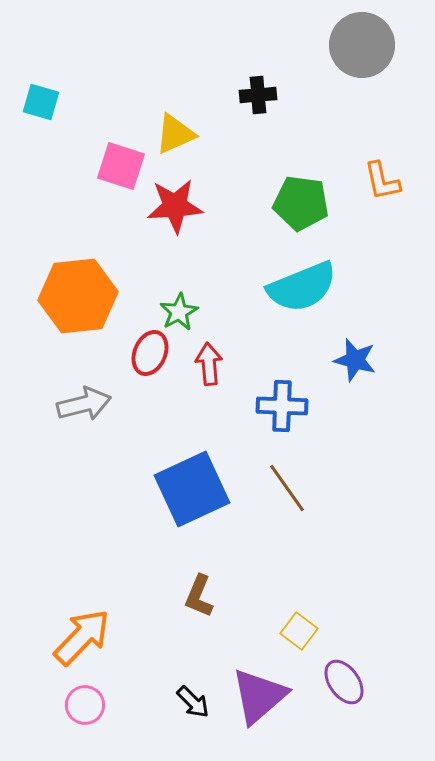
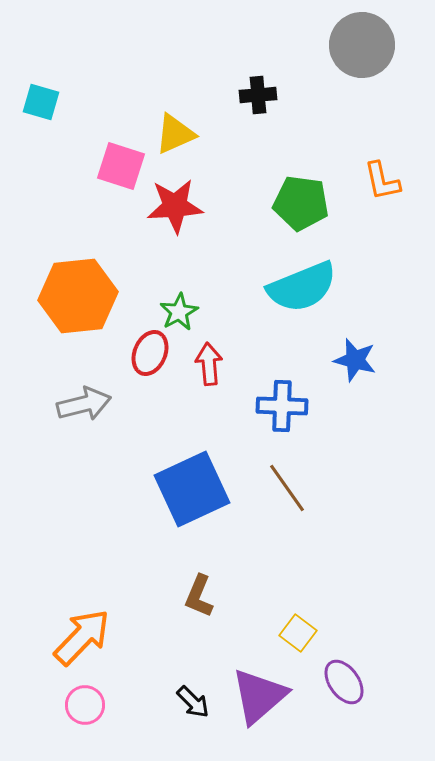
yellow square: moved 1 px left, 2 px down
